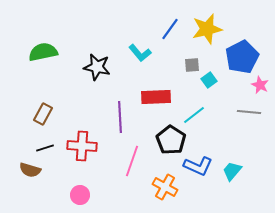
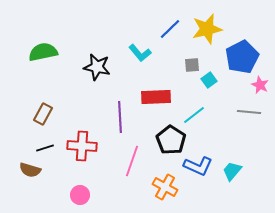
blue line: rotated 10 degrees clockwise
